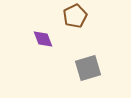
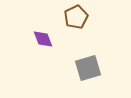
brown pentagon: moved 1 px right, 1 px down
